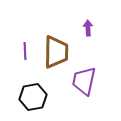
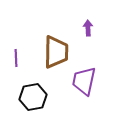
purple line: moved 9 px left, 7 px down
